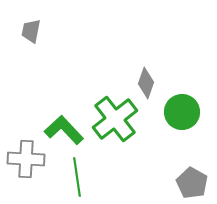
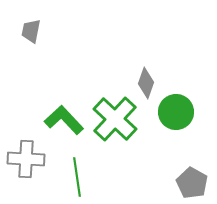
green circle: moved 6 px left
green cross: rotated 9 degrees counterclockwise
green L-shape: moved 10 px up
